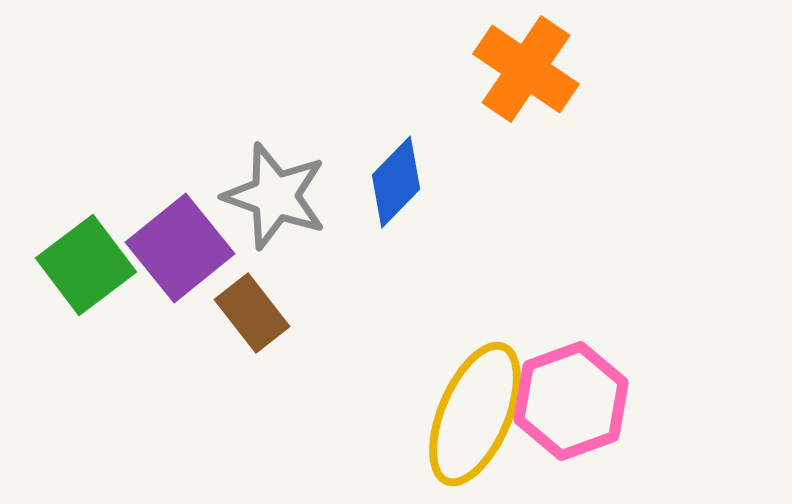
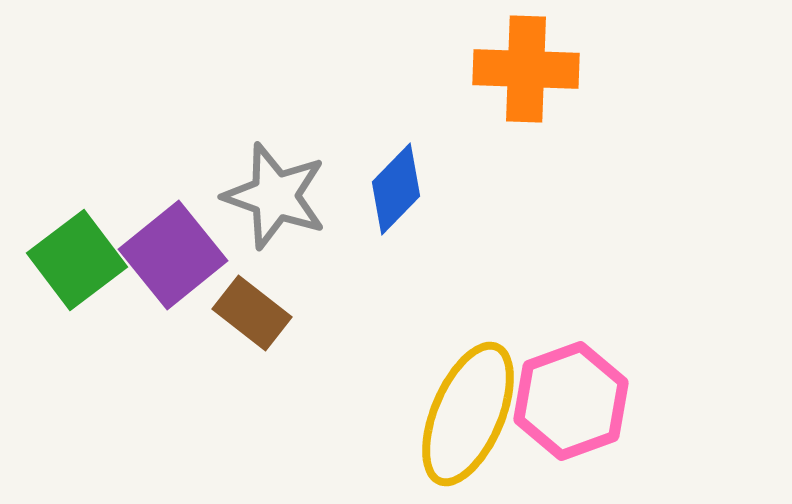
orange cross: rotated 32 degrees counterclockwise
blue diamond: moved 7 px down
purple square: moved 7 px left, 7 px down
green square: moved 9 px left, 5 px up
brown rectangle: rotated 14 degrees counterclockwise
yellow ellipse: moved 7 px left
